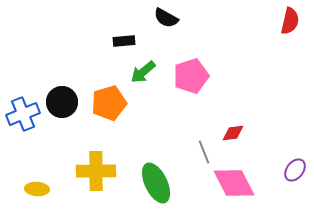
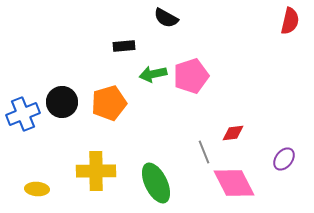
black rectangle: moved 5 px down
green arrow: moved 10 px right, 2 px down; rotated 28 degrees clockwise
purple ellipse: moved 11 px left, 11 px up
